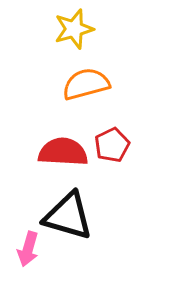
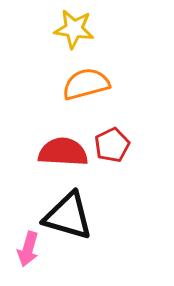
yellow star: rotated 24 degrees clockwise
